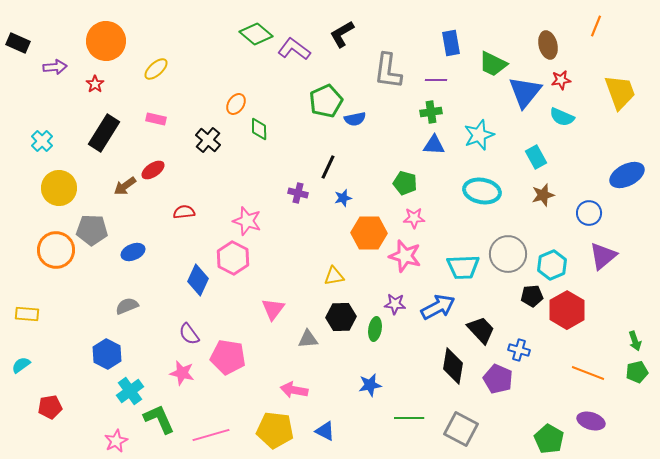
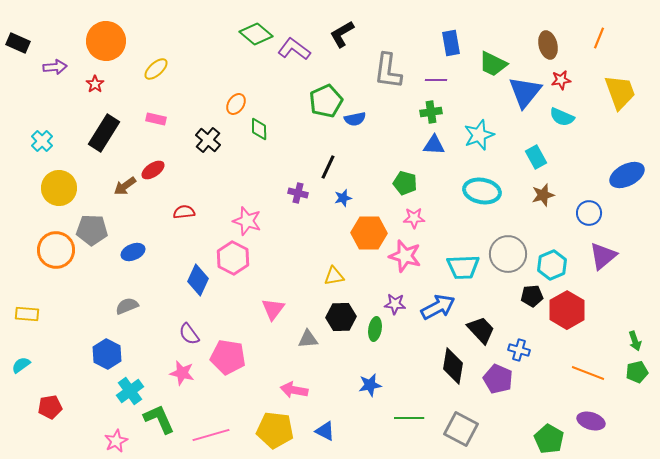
orange line at (596, 26): moved 3 px right, 12 px down
